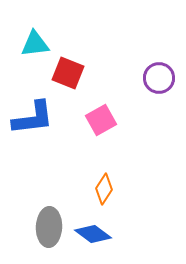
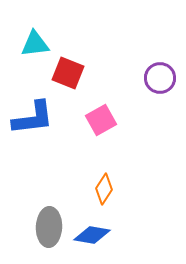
purple circle: moved 1 px right
blue diamond: moved 1 px left, 1 px down; rotated 27 degrees counterclockwise
